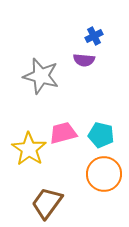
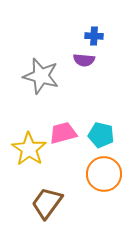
blue cross: rotated 30 degrees clockwise
